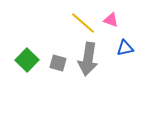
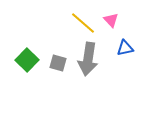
pink triangle: rotated 28 degrees clockwise
